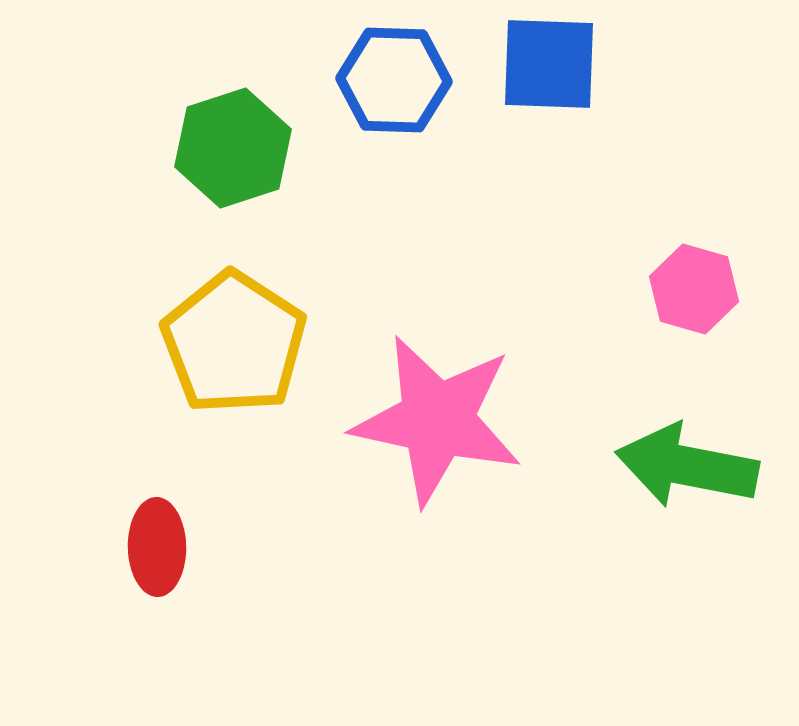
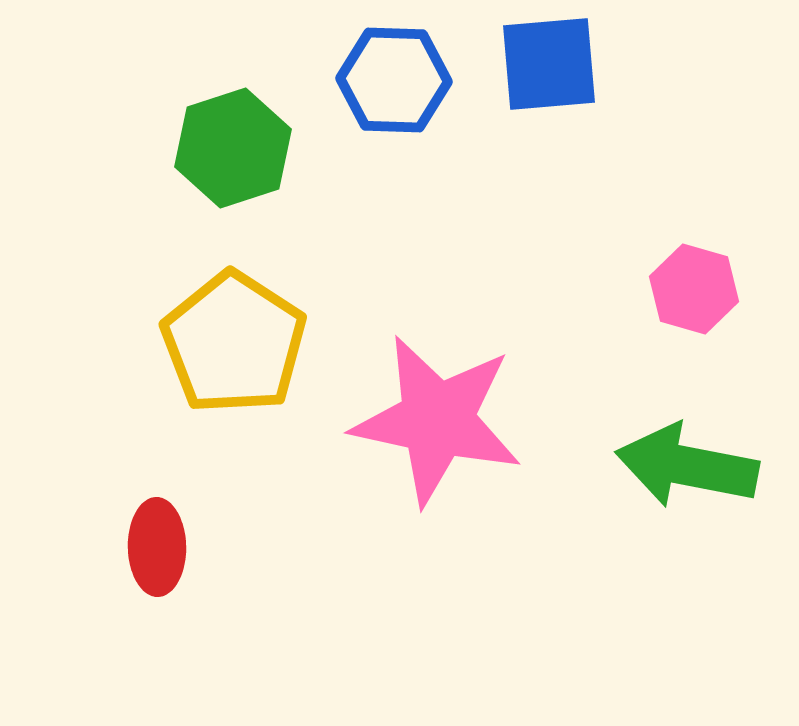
blue square: rotated 7 degrees counterclockwise
